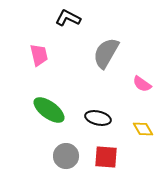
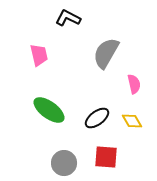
pink semicircle: moved 8 px left; rotated 138 degrees counterclockwise
black ellipse: moved 1 px left; rotated 50 degrees counterclockwise
yellow diamond: moved 11 px left, 8 px up
gray circle: moved 2 px left, 7 px down
